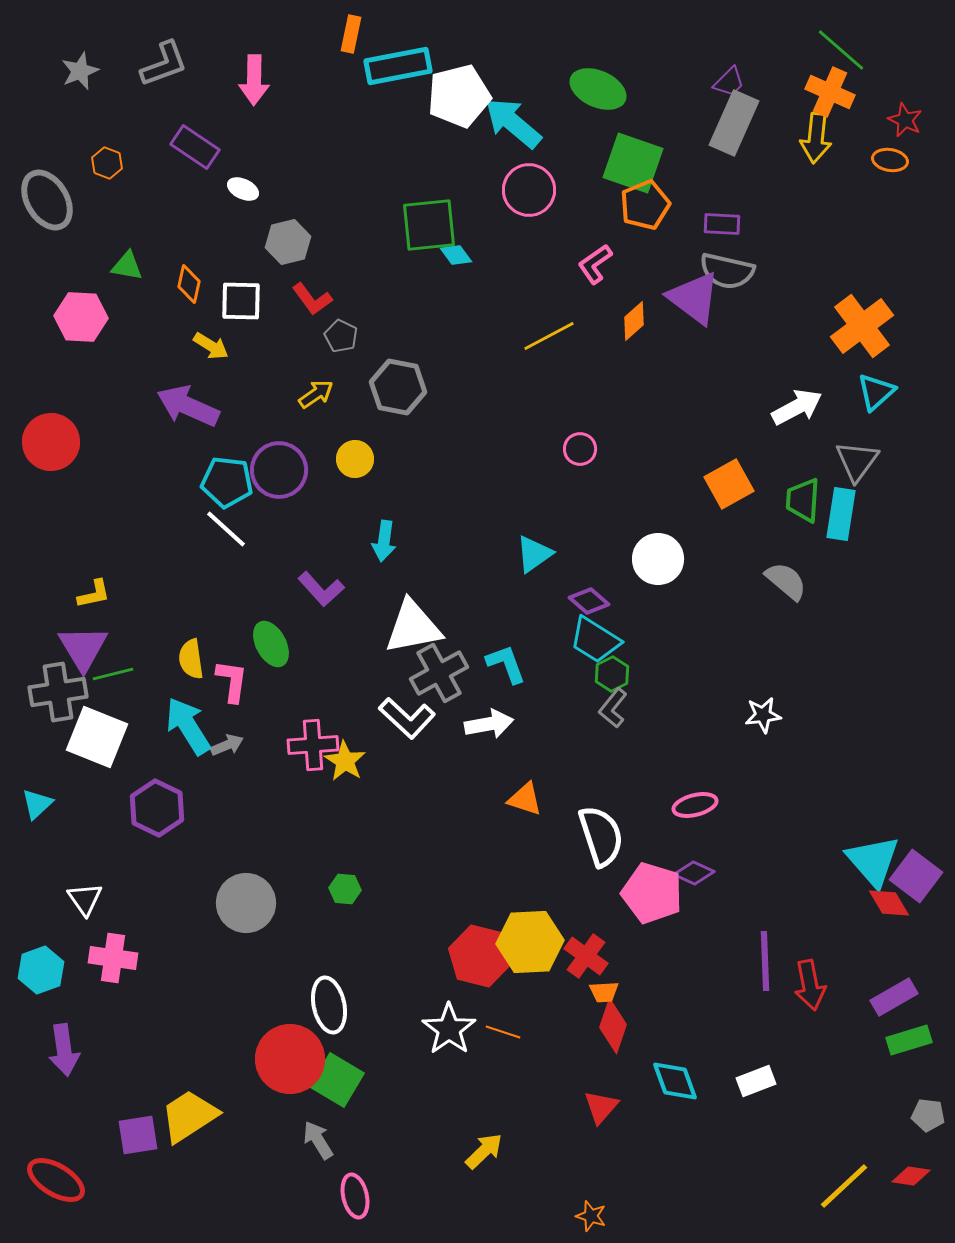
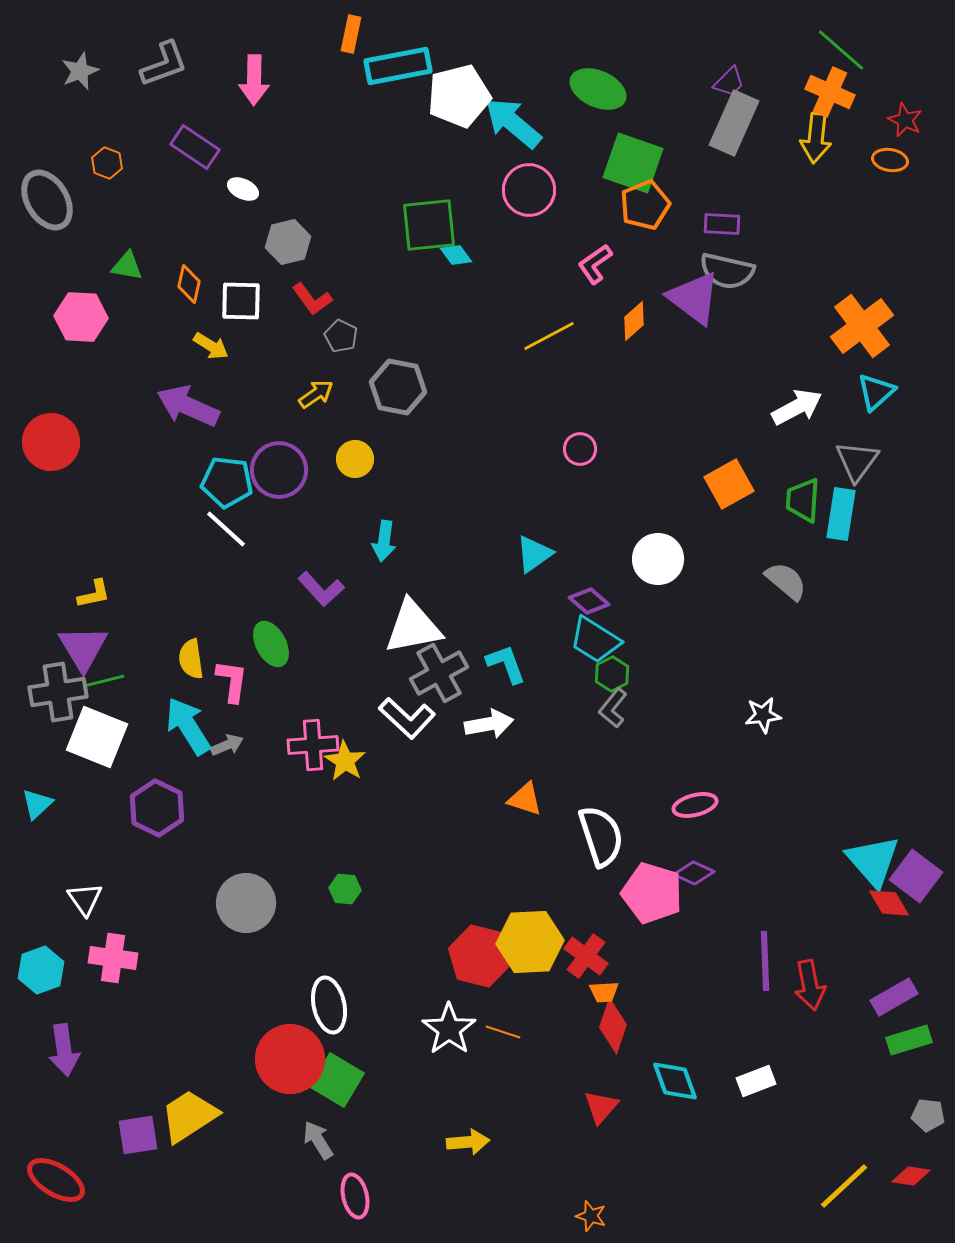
green line at (113, 674): moved 9 px left, 7 px down
yellow arrow at (484, 1151): moved 16 px left, 9 px up; rotated 39 degrees clockwise
